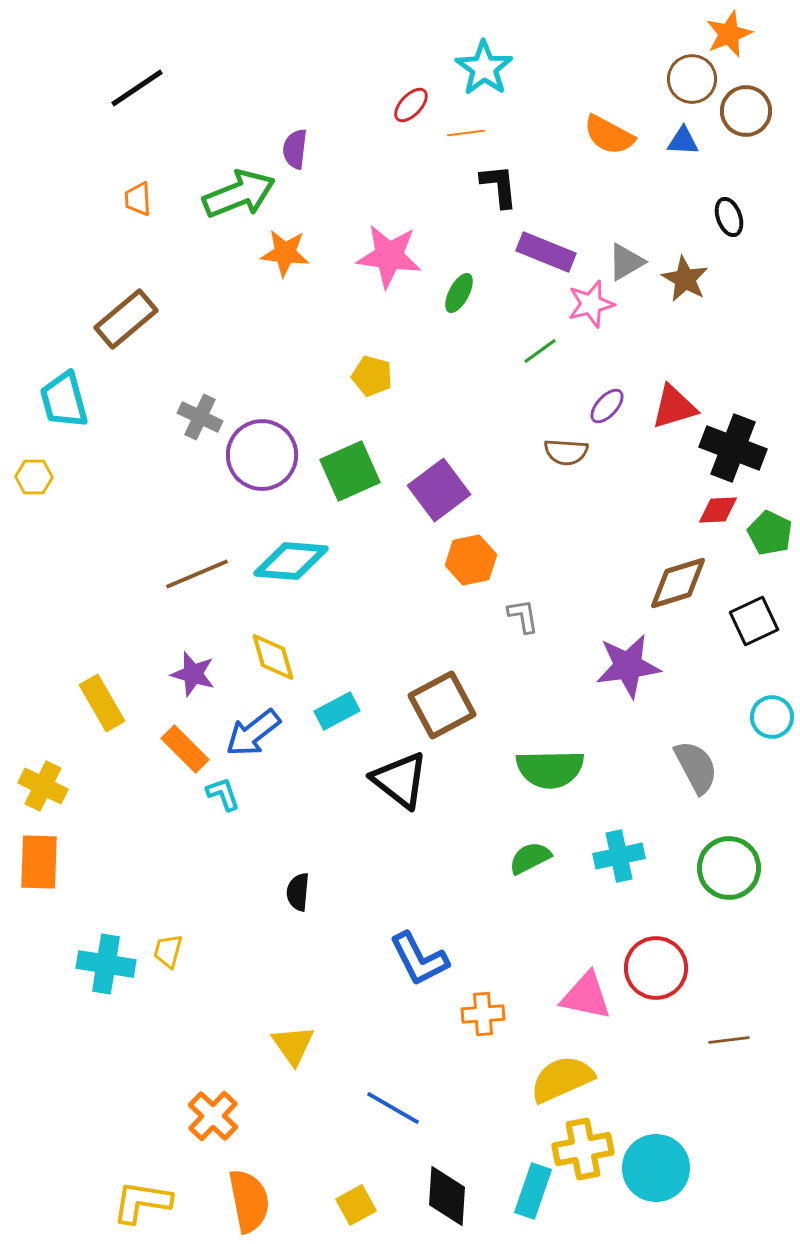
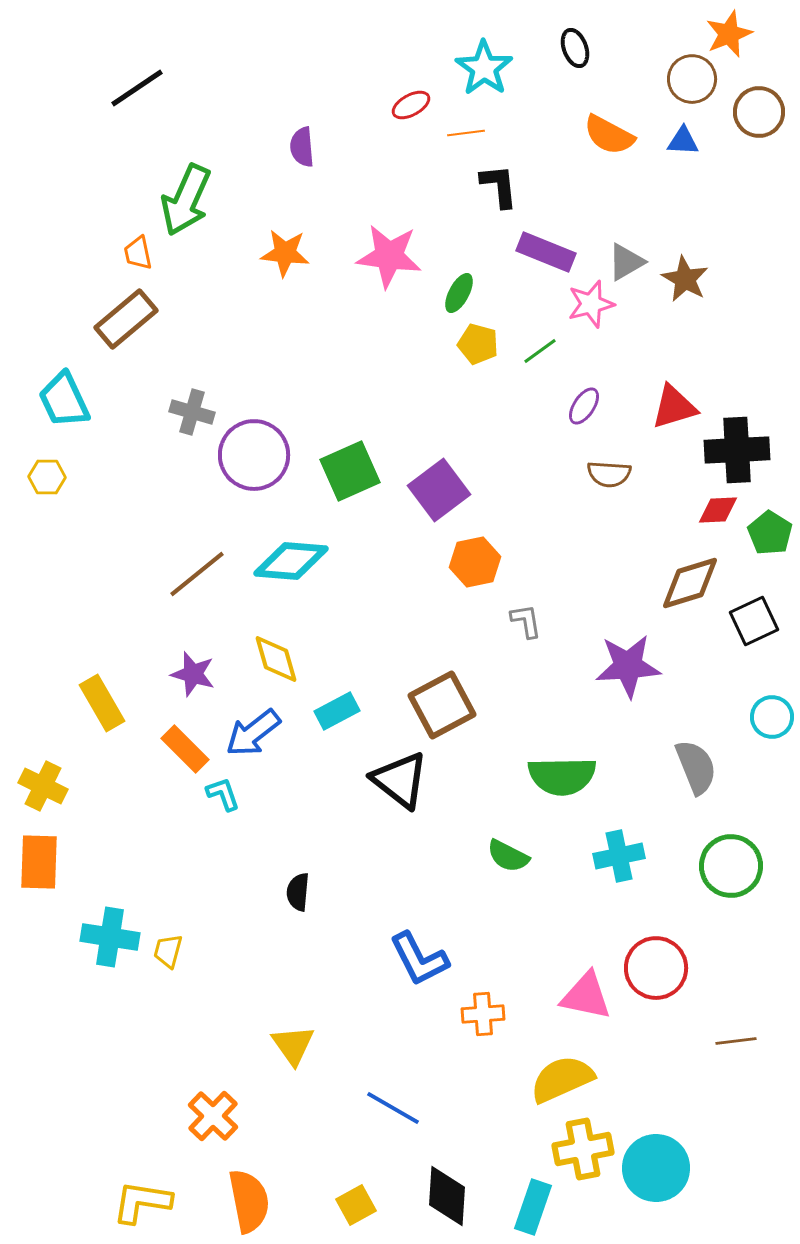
red ellipse at (411, 105): rotated 18 degrees clockwise
brown circle at (746, 111): moved 13 px right, 1 px down
purple semicircle at (295, 149): moved 7 px right, 2 px up; rotated 12 degrees counterclockwise
green arrow at (239, 194): moved 53 px left, 6 px down; rotated 136 degrees clockwise
orange trapezoid at (138, 199): moved 54 px down; rotated 9 degrees counterclockwise
black ellipse at (729, 217): moved 154 px left, 169 px up
yellow pentagon at (372, 376): moved 106 px right, 32 px up
cyan trapezoid at (64, 400): rotated 10 degrees counterclockwise
purple ellipse at (607, 406): moved 23 px left; rotated 9 degrees counterclockwise
gray cross at (200, 417): moved 8 px left, 5 px up; rotated 9 degrees counterclockwise
black cross at (733, 448): moved 4 px right, 2 px down; rotated 24 degrees counterclockwise
brown semicircle at (566, 452): moved 43 px right, 22 px down
purple circle at (262, 455): moved 8 px left
yellow hexagon at (34, 477): moved 13 px right
green pentagon at (770, 533): rotated 6 degrees clockwise
orange hexagon at (471, 560): moved 4 px right, 2 px down
brown line at (197, 574): rotated 16 degrees counterclockwise
brown diamond at (678, 583): moved 12 px right
gray L-shape at (523, 616): moved 3 px right, 5 px down
yellow diamond at (273, 657): moved 3 px right, 2 px down
purple star at (628, 666): rotated 4 degrees clockwise
gray semicircle at (696, 767): rotated 6 degrees clockwise
green semicircle at (550, 769): moved 12 px right, 7 px down
green semicircle at (530, 858): moved 22 px left, 2 px up; rotated 126 degrees counterclockwise
green circle at (729, 868): moved 2 px right, 2 px up
cyan cross at (106, 964): moved 4 px right, 27 px up
brown line at (729, 1040): moved 7 px right, 1 px down
cyan rectangle at (533, 1191): moved 16 px down
